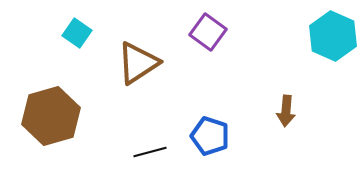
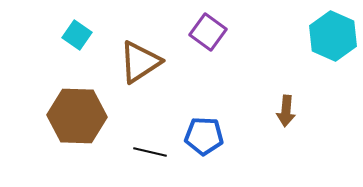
cyan square: moved 2 px down
brown triangle: moved 2 px right, 1 px up
brown hexagon: moved 26 px right; rotated 18 degrees clockwise
blue pentagon: moved 6 px left; rotated 15 degrees counterclockwise
black line: rotated 28 degrees clockwise
